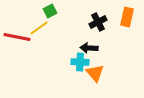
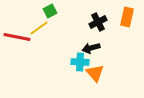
black arrow: moved 2 px right; rotated 18 degrees counterclockwise
